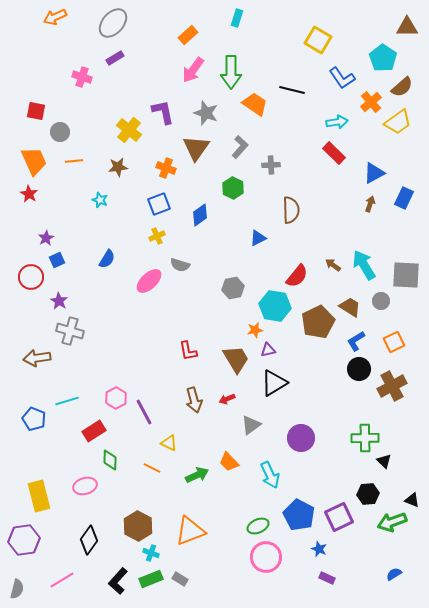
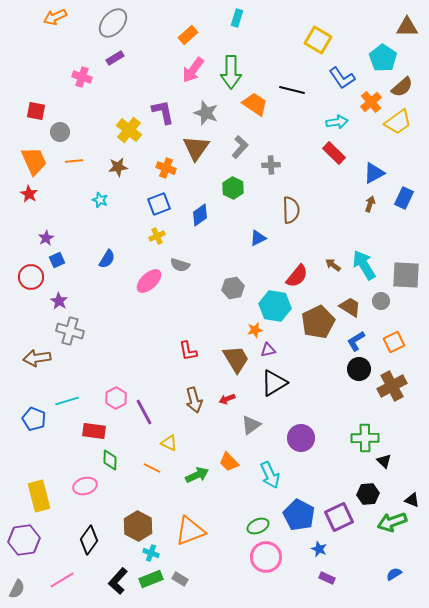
red rectangle at (94, 431): rotated 40 degrees clockwise
gray semicircle at (17, 589): rotated 12 degrees clockwise
